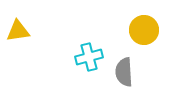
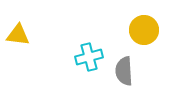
yellow triangle: moved 4 px down; rotated 15 degrees clockwise
gray semicircle: moved 1 px up
